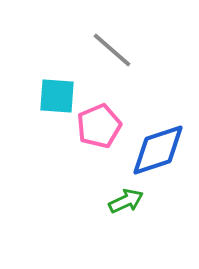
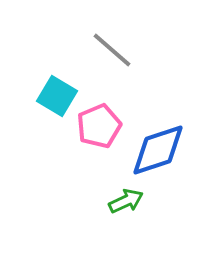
cyan square: rotated 27 degrees clockwise
